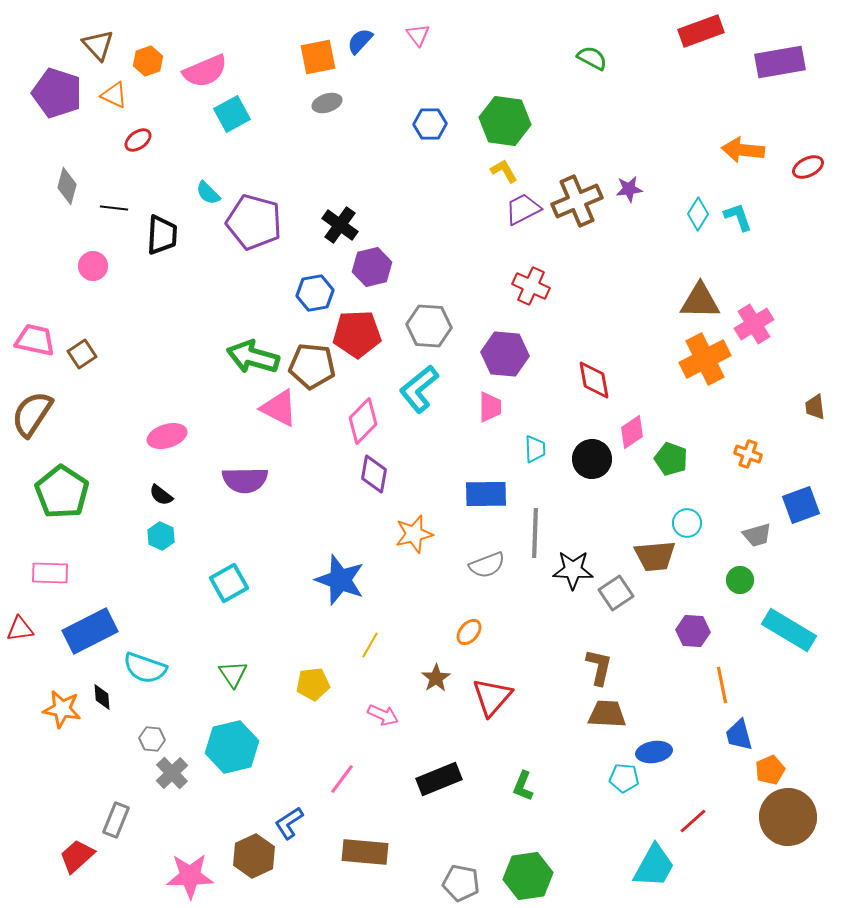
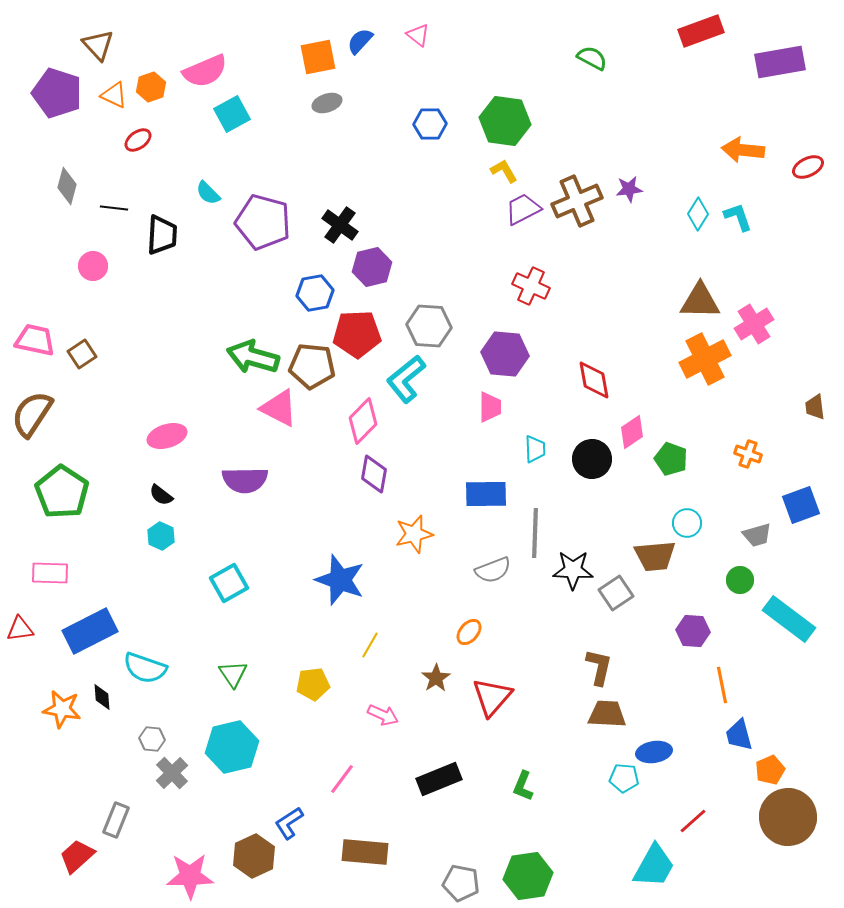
pink triangle at (418, 35): rotated 15 degrees counterclockwise
orange hexagon at (148, 61): moved 3 px right, 26 px down
purple pentagon at (254, 222): moved 9 px right
cyan L-shape at (419, 389): moved 13 px left, 10 px up
gray semicircle at (487, 565): moved 6 px right, 5 px down
cyan rectangle at (789, 630): moved 11 px up; rotated 6 degrees clockwise
